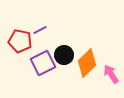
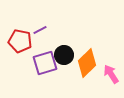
purple square: moved 2 px right; rotated 10 degrees clockwise
